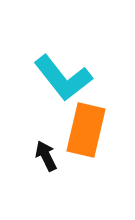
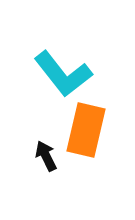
cyan L-shape: moved 4 px up
